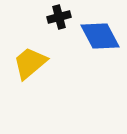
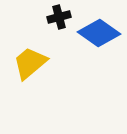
blue diamond: moved 1 px left, 3 px up; rotated 27 degrees counterclockwise
